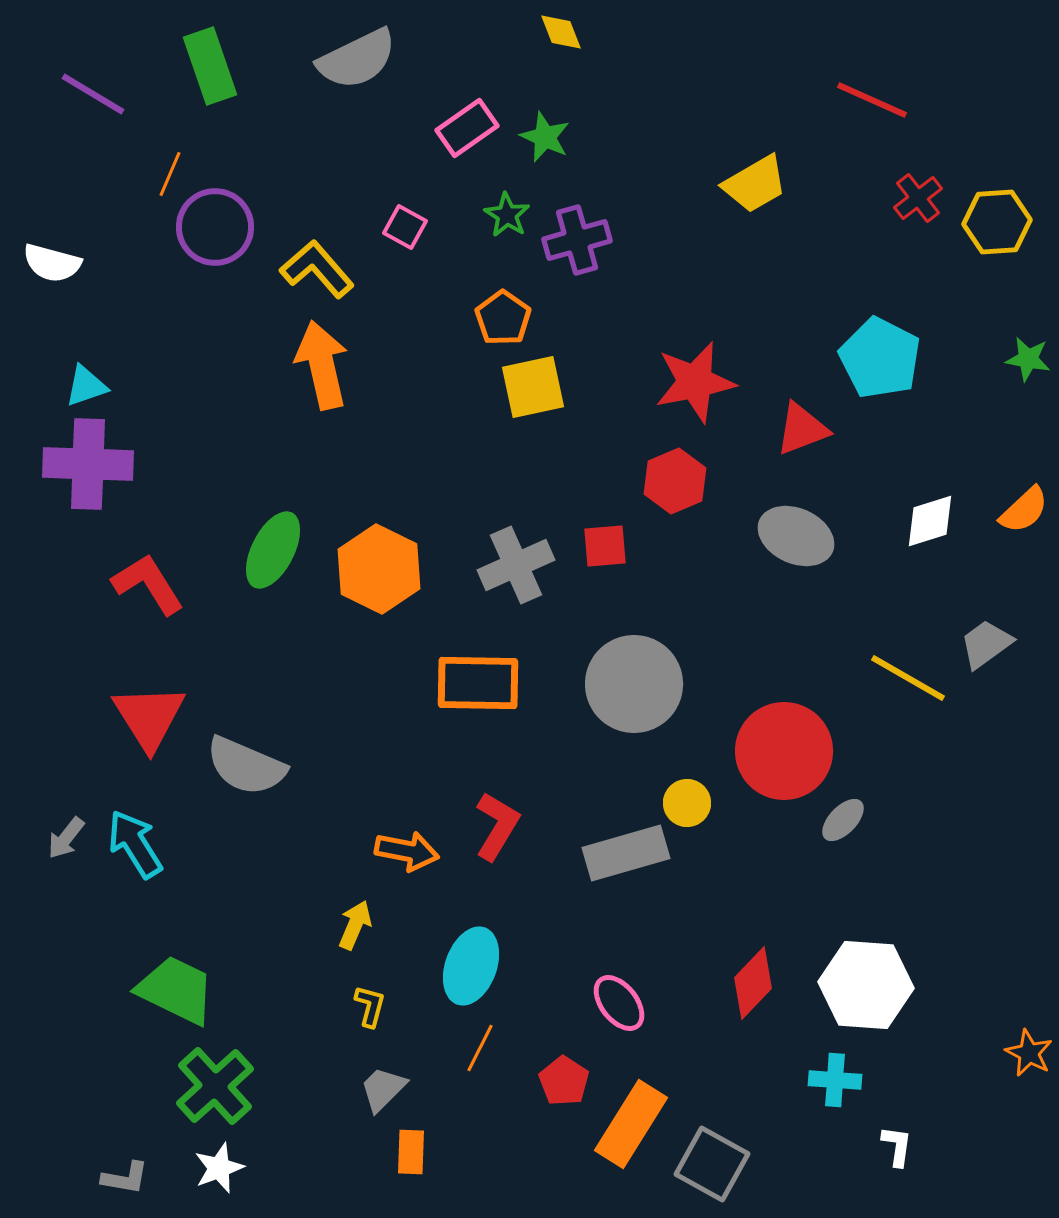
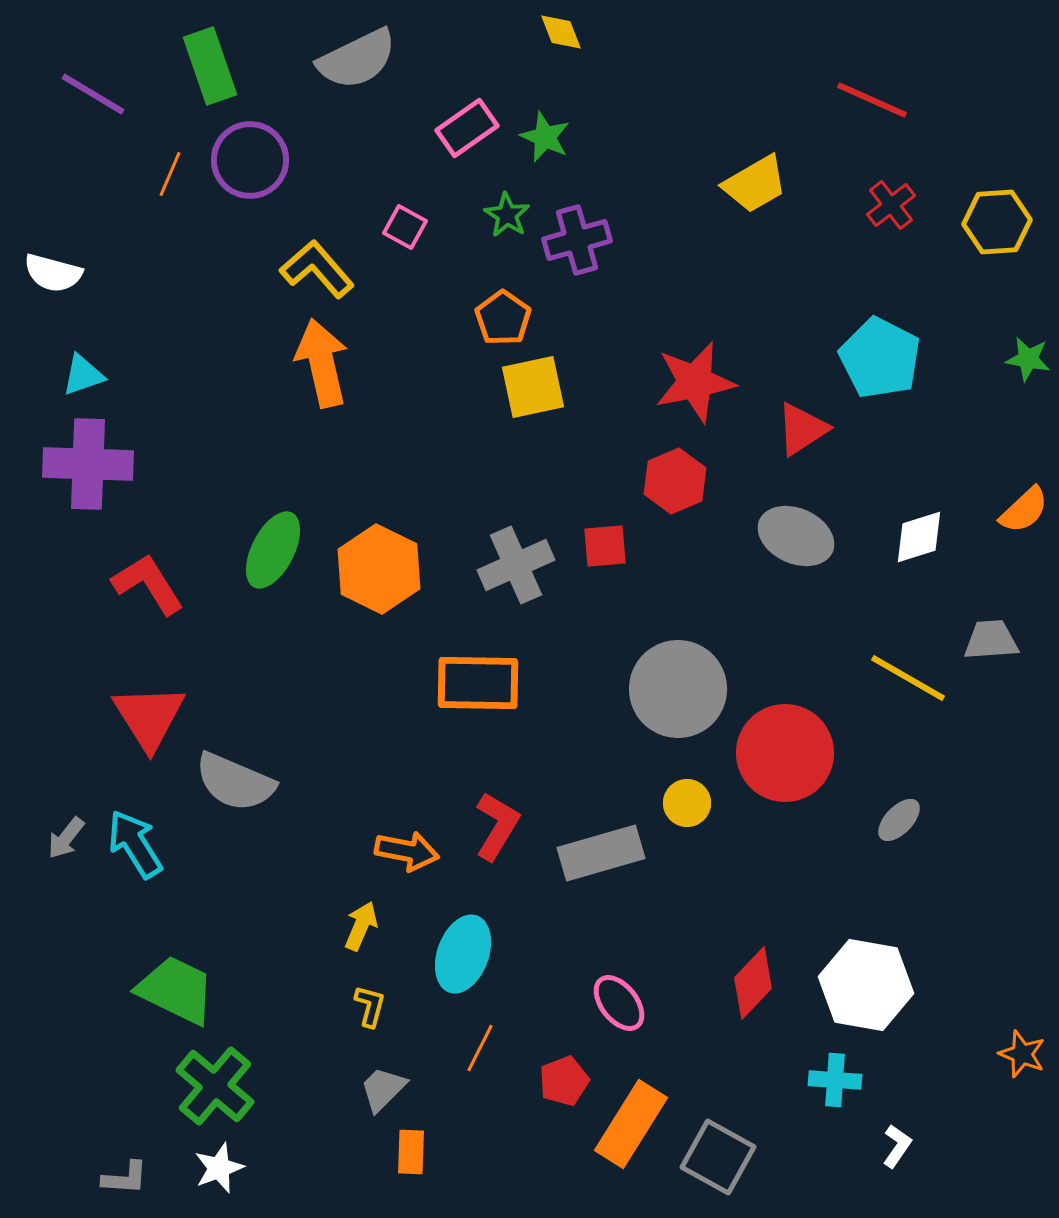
red cross at (918, 198): moved 27 px left, 7 px down
purple circle at (215, 227): moved 35 px right, 67 px up
white semicircle at (52, 263): moved 1 px right, 10 px down
orange arrow at (322, 365): moved 2 px up
cyan triangle at (86, 386): moved 3 px left, 11 px up
red triangle at (802, 429): rotated 12 degrees counterclockwise
white diamond at (930, 521): moved 11 px left, 16 px down
gray trapezoid at (986, 644): moved 5 px right, 4 px up; rotated 32 degrees clockwise
gray circle at (634, 684): moved 44 px right, 5 px down
red circle at (784, 751): moved 1 px right, 2 px down
gray semicircle at (246, 766): moved 11 px left, 16 px down
gray ellipse at (843, 820): moved 56 px right
gray rectangle at (626, 853): moved 25 px left
yellow arrow at (355, 925): moved 6 px right, 1 px down
cyan ellipse at (471, 966): moved 8 px left, 12 px up
white hexagon at (866, 985): rotated 6 degrees clockwise
orange star at (1029, 1053): moved 7 px left, 1 px down; rotated 6 degrees counterclockwise
red pentagon at (564, 1081): rotated 18 degrees clockwise
green cross at (215, 1086): rotated 8 degrees counterclockwise
white L-shape at (897, 1146): rotated 27 degrees clockwise
gray square at (712, 1164): moved 6 px right, 7 px up
gray L-shape at (125, 1178): rotated 6 degrees counterclockwise
